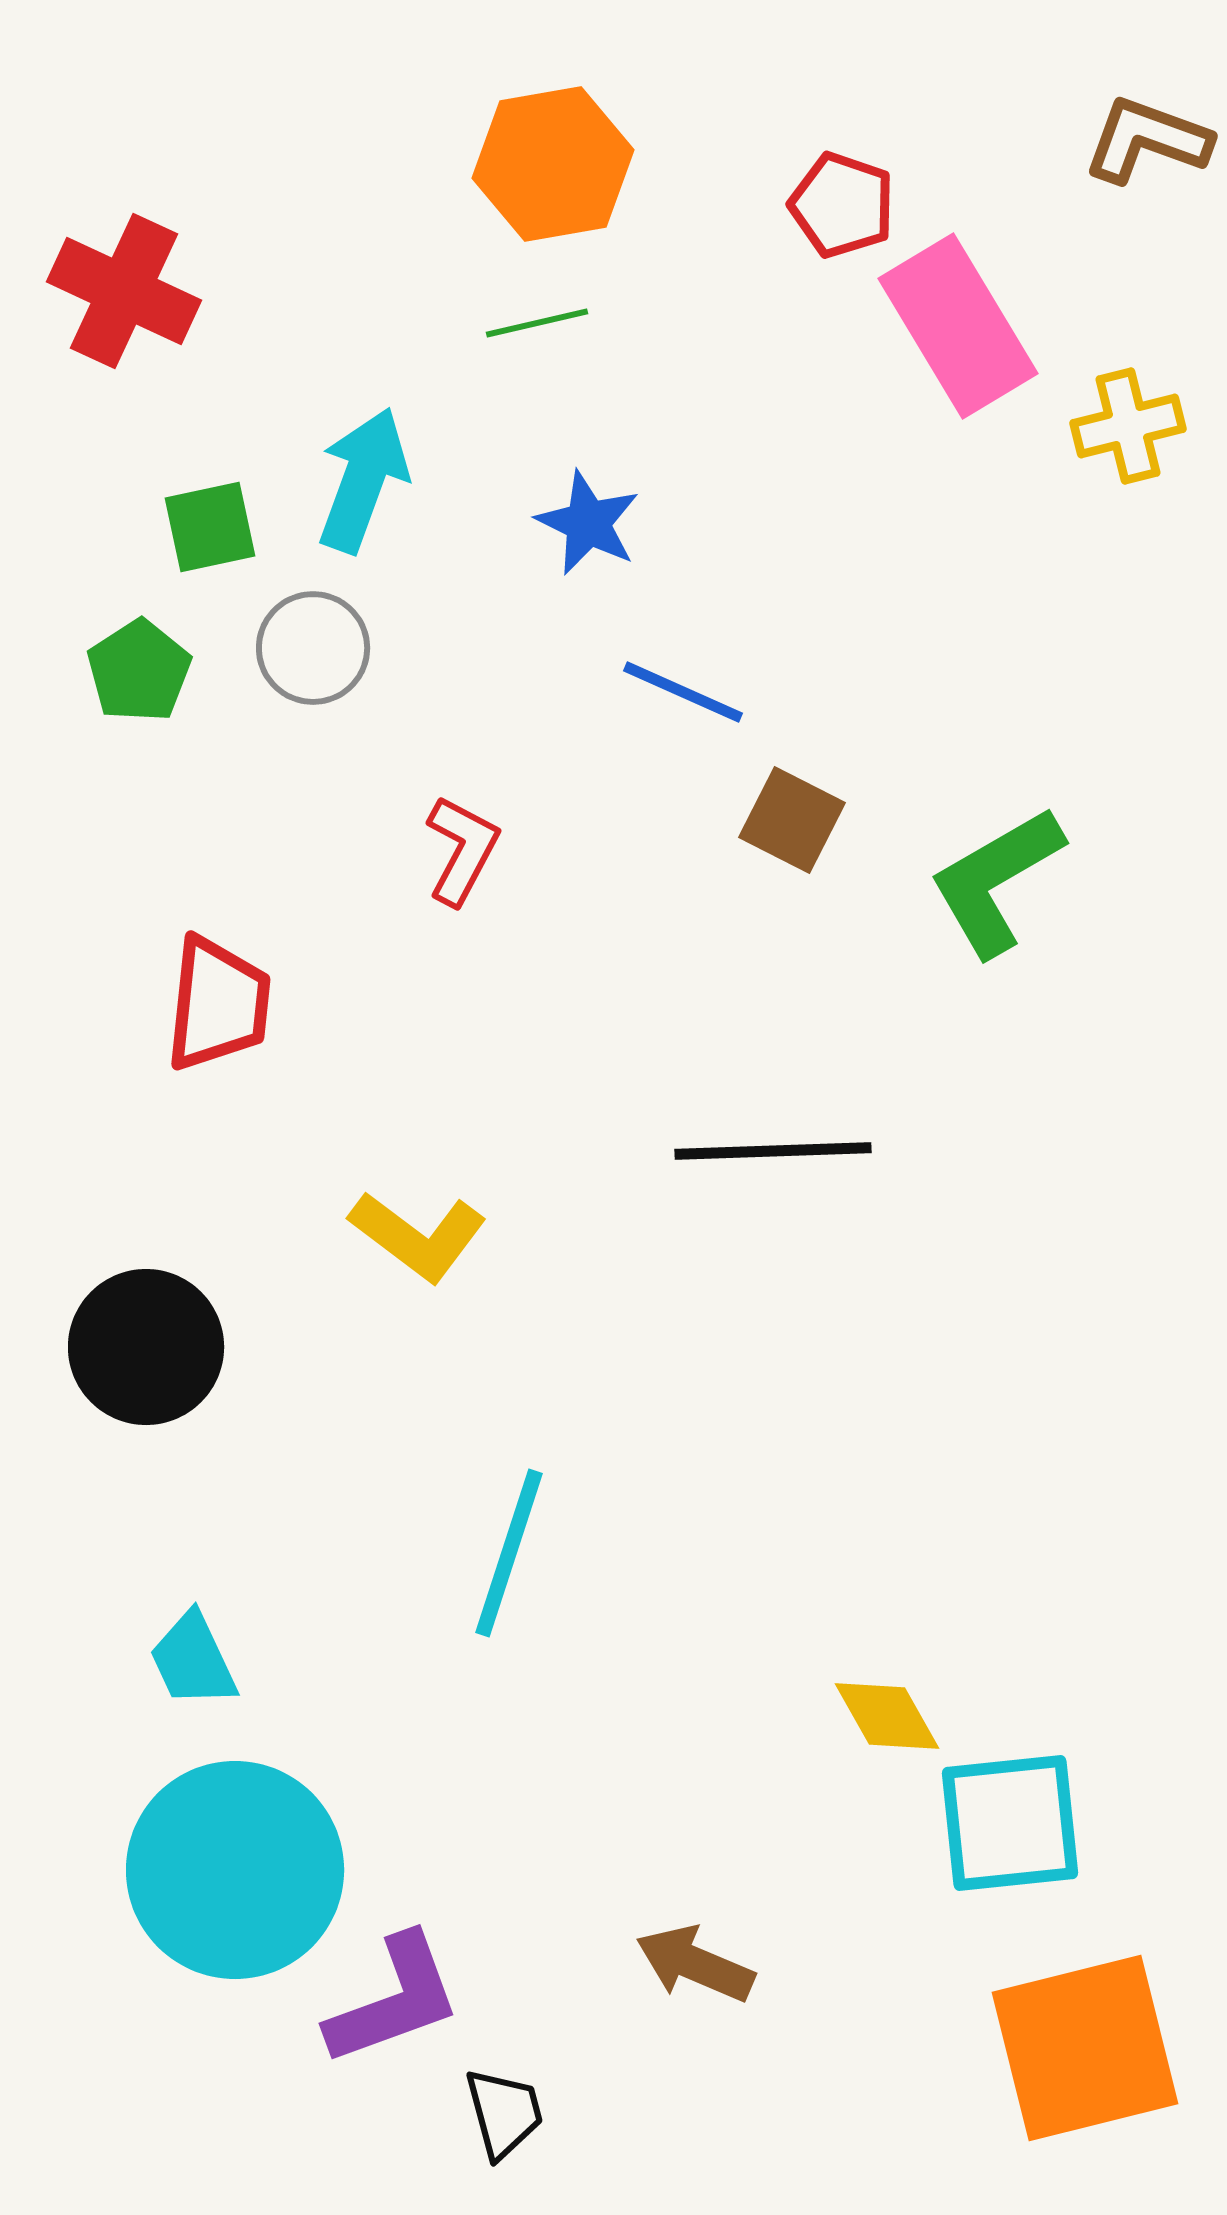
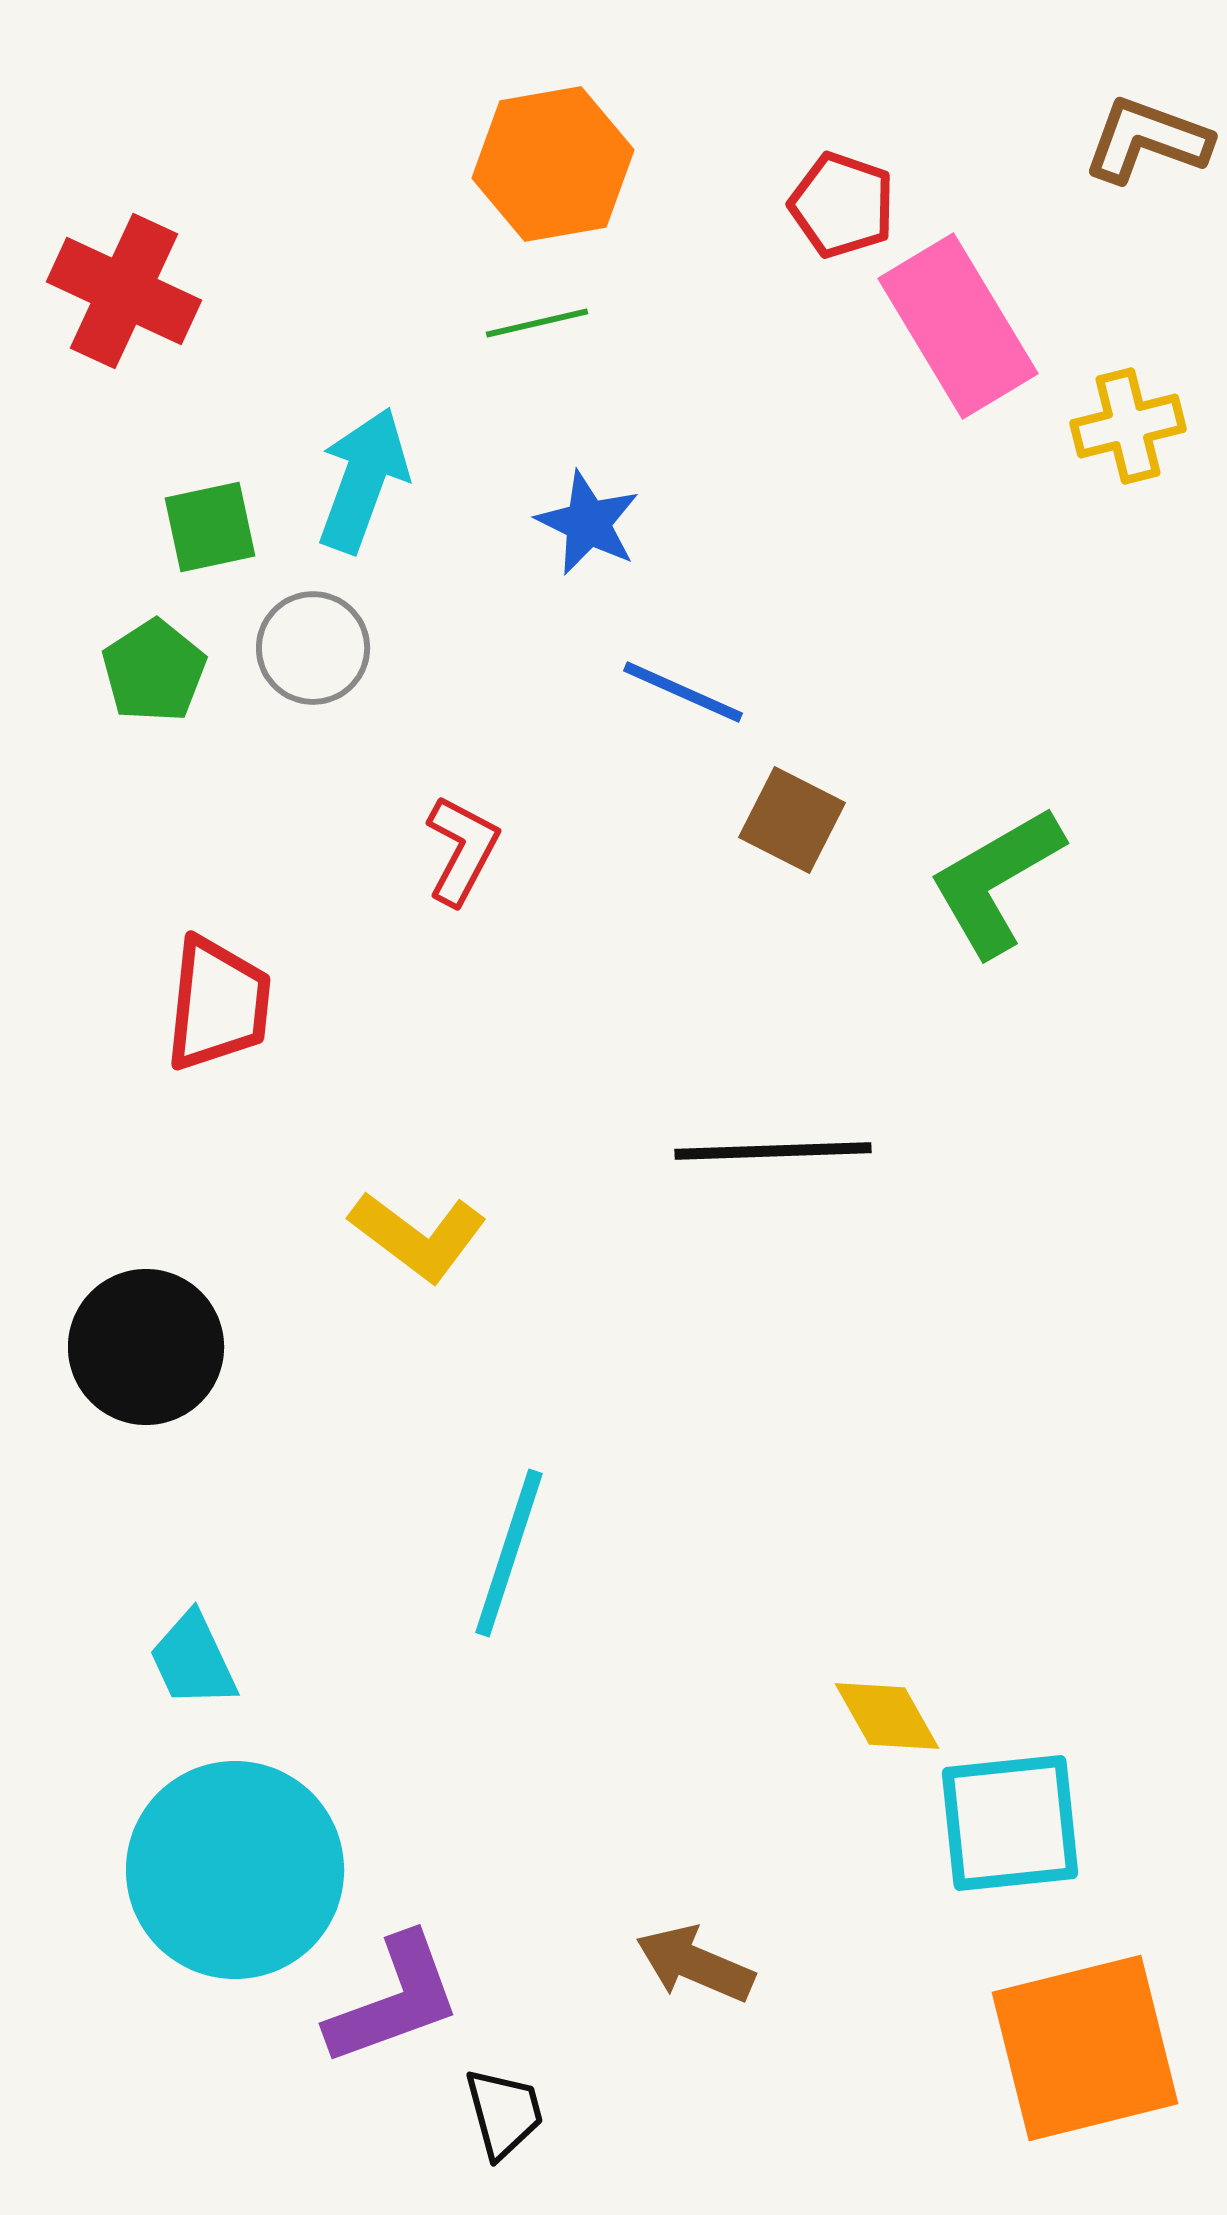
green pentagon: moved 15 px right
